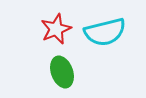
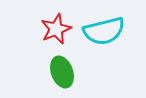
cyan semicircle: moved 1 px left, 1 px up
